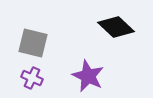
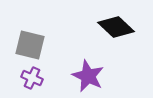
gray square: moved 3 px left, 2 px down
